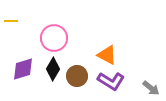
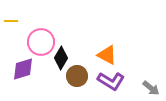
pink circle: moved 13 px left, 4 px down
black diamond: moved 8 px right, 11 px up
